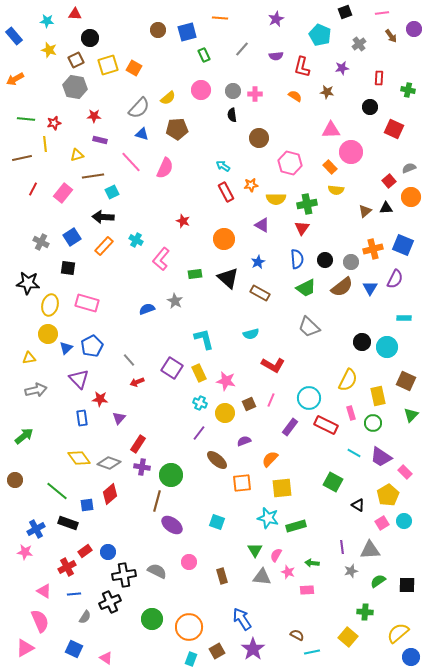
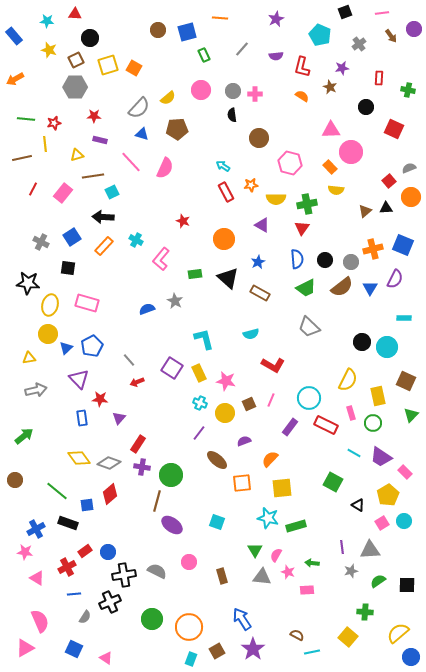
gray hexagon at (75, 87): rotated 10 degrees counterclockwise
brown star at (327, 92): moved 3 px right, 5 px up; rotated 16 degrees clockwise
orange semicircle at (295, 96): moved 7 px right
black circle at (370, 107): moved 4 px left
pink triangle at (44, 591): moved 7 px left, 13 px up
